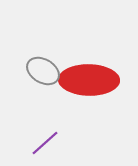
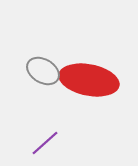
red ellipse: rotated 10 degrees clockwise
